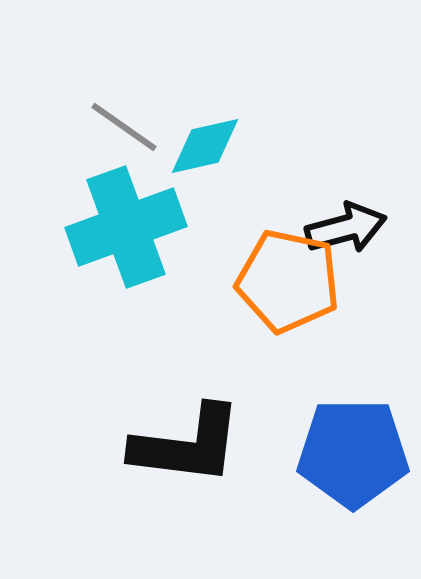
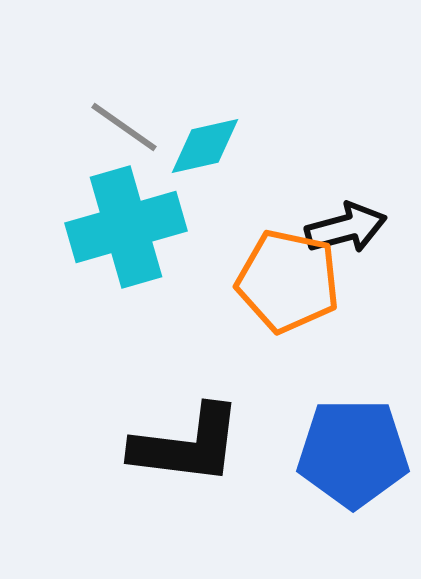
cyan cross: rotated 4 degrees clockwise
